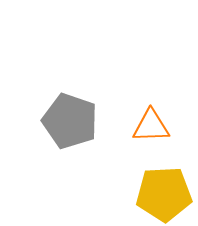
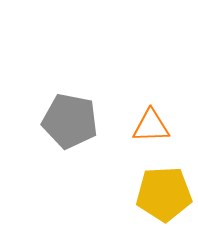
gray pentagon: rotated 8 degrees counterclockwise
